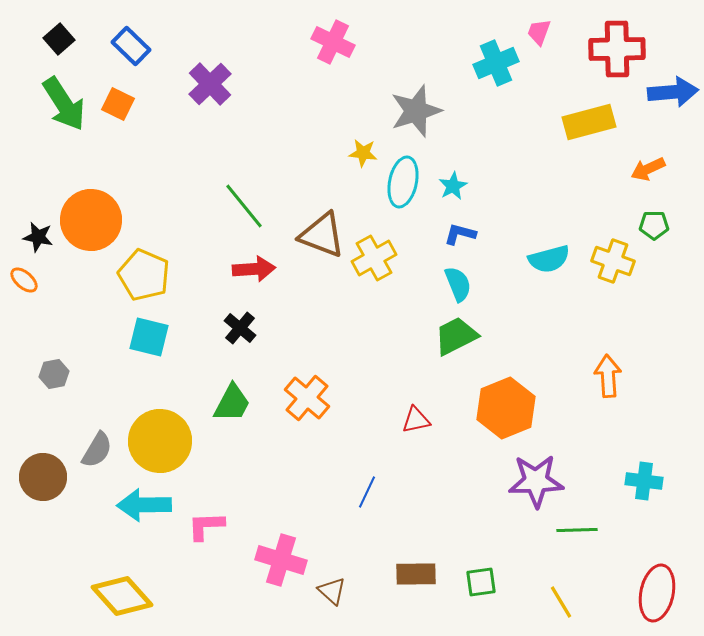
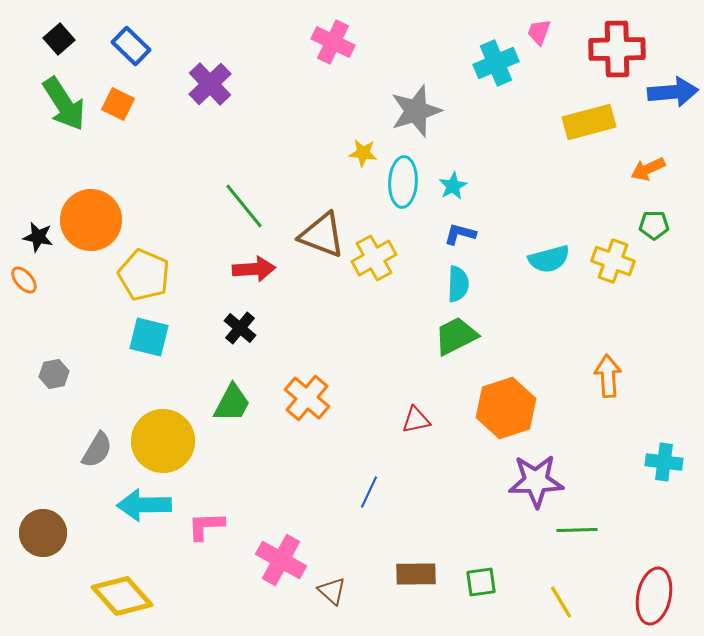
cyan ellipse at (403, 182): rotated 9 degrees counterclockwise
orange ellipse at (24, 280): rotated 8 degrees clockwise
cyan semicircle at (458, 284): rotated 24 degrees clockwise
orange hexagon at (506, 408): rotated 4 degrees clockwise
yellow circle at (160, 441): moved 3 px right
brown circle at (43, 477): moved 56 px down
cyan cross at (644, 481): moved 20 px right, 19 px up
blue line at (367, 492): moved 2 px right
pink cross at (281, 560): rotated 12 degrees clockwise
red ellipse at (657, 593): moved 3 px left, 3 px down
